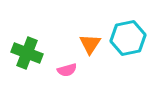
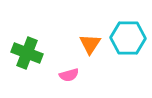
cyan hexagon: rotated 12 degrees clockwise
pink semicircle: moved 2 px right, 5 px down
